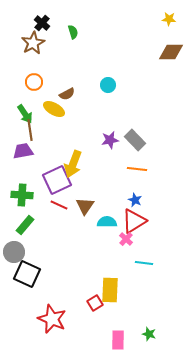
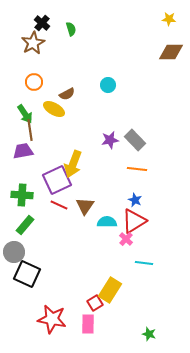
green semicircle: moved 2 px left, 3 px up
yellow rectangle: rotated 30 degrees clockwise
red star: rotated 12 degrees counterclockwise
pink rectangle: moved 30 px left, 16 px up
